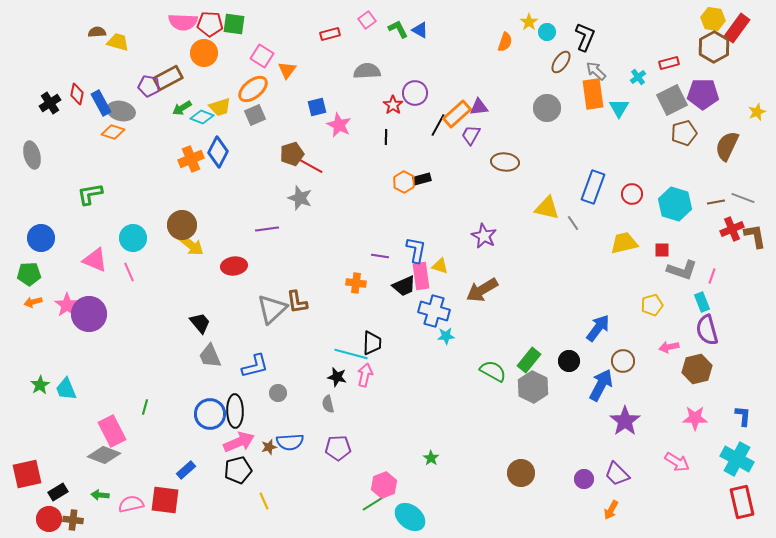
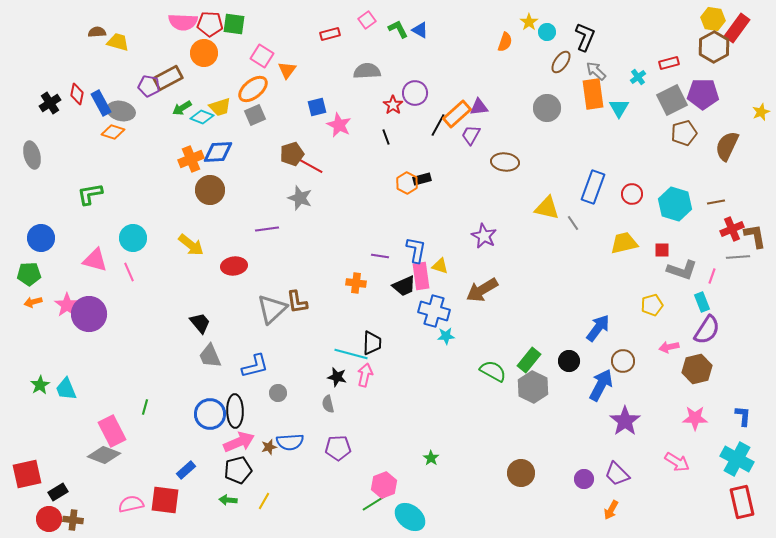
yellow star at (757, 112): moved 4 px right
black line at (386, 137): rotated 21 degrees counterclockwise
blue diamond at (218, 152): rotated 60 degrees clockwise
orange hexagon at (404, 182): moved 3 px right, 1 px down
gray line at (743, 198): moved 5 px left, 59 px down; rotated 25 degrees counterclockwise
brown circle at (182, 225): moved 28 px right, 35 px up
pink triangle at (95, 260): rotated 8 degrees counterclockwise
purple semicircle at (707, 330): rotated 132 degrees counterclockwise
green arrow at (100, 495): moved 128 px right, 5 px down
yellow line at (264, 501): rotated 54 degrees clockwise
